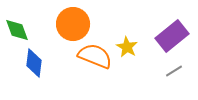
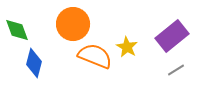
blue diamond: rotated 8 degrees clockwise
gray line: moved 2 px right, 1 px up
